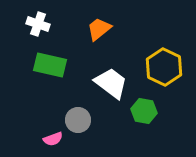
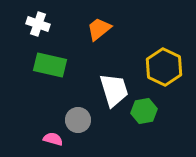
white trapezoid: moved 3 px right, 7 px down; rotated 36 degrees clockwise
green hexagon: rotated 20 degrees counterclockwise
pink semicircle: rotated 144 degrees counterclockwise
